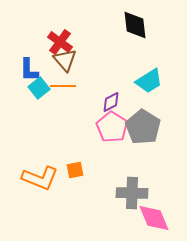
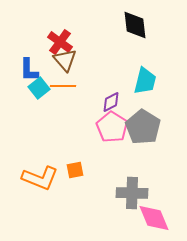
cyan trapezoid: moved 4 px left; rotated 44 degrees counterclockwise
